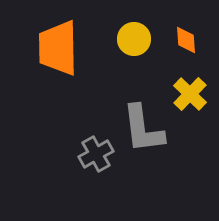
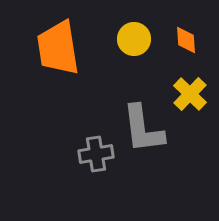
orange trapezoid: rotated 8 degrees counterclockwise
gray cross: rotated 20 degrees clockwise
